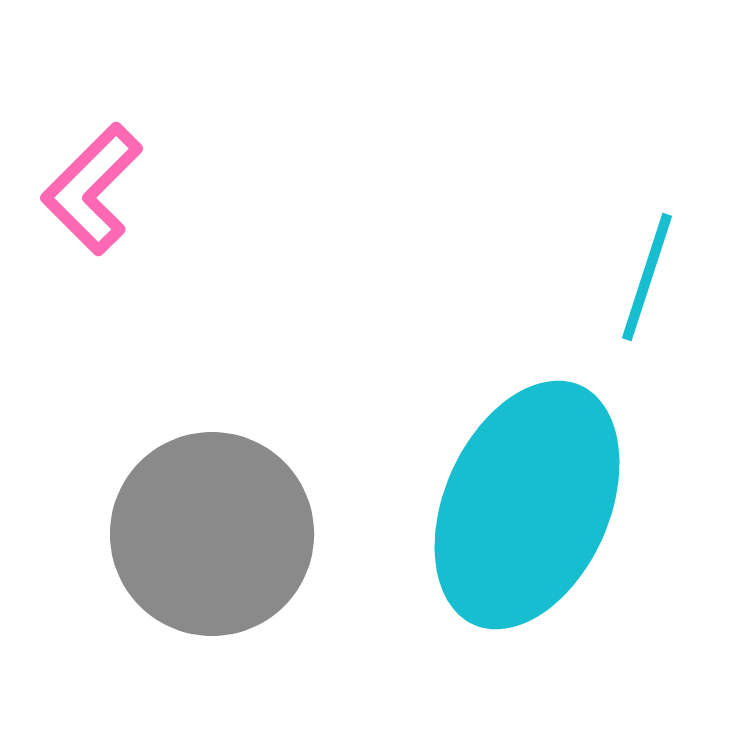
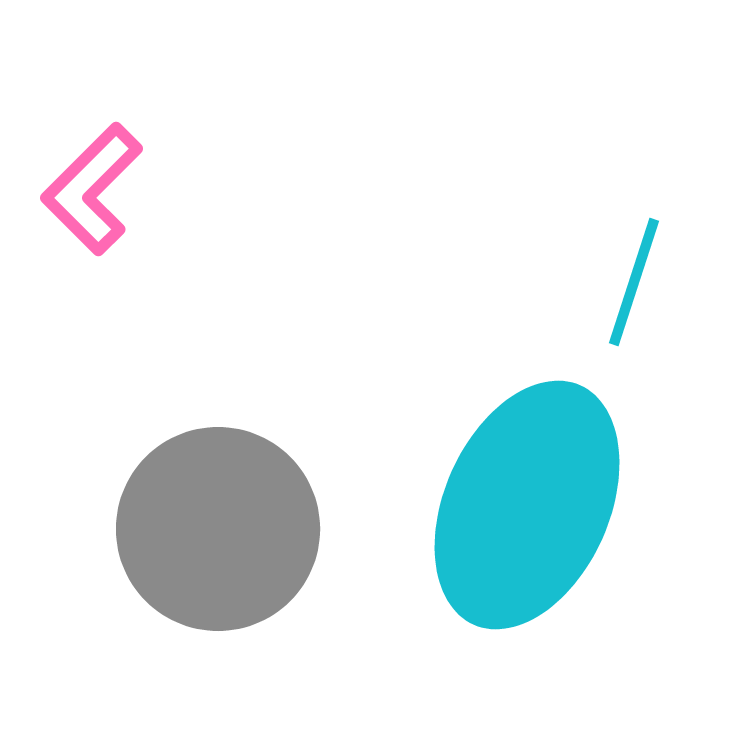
cyan line: moved 13 px left, 5 px down
gray circle: moved 6 px right, 5 px up
